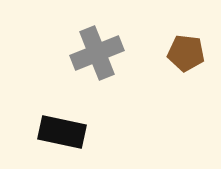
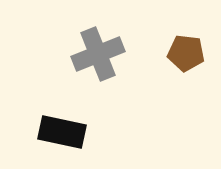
gray cross: moved 1 px right, 1 px down
